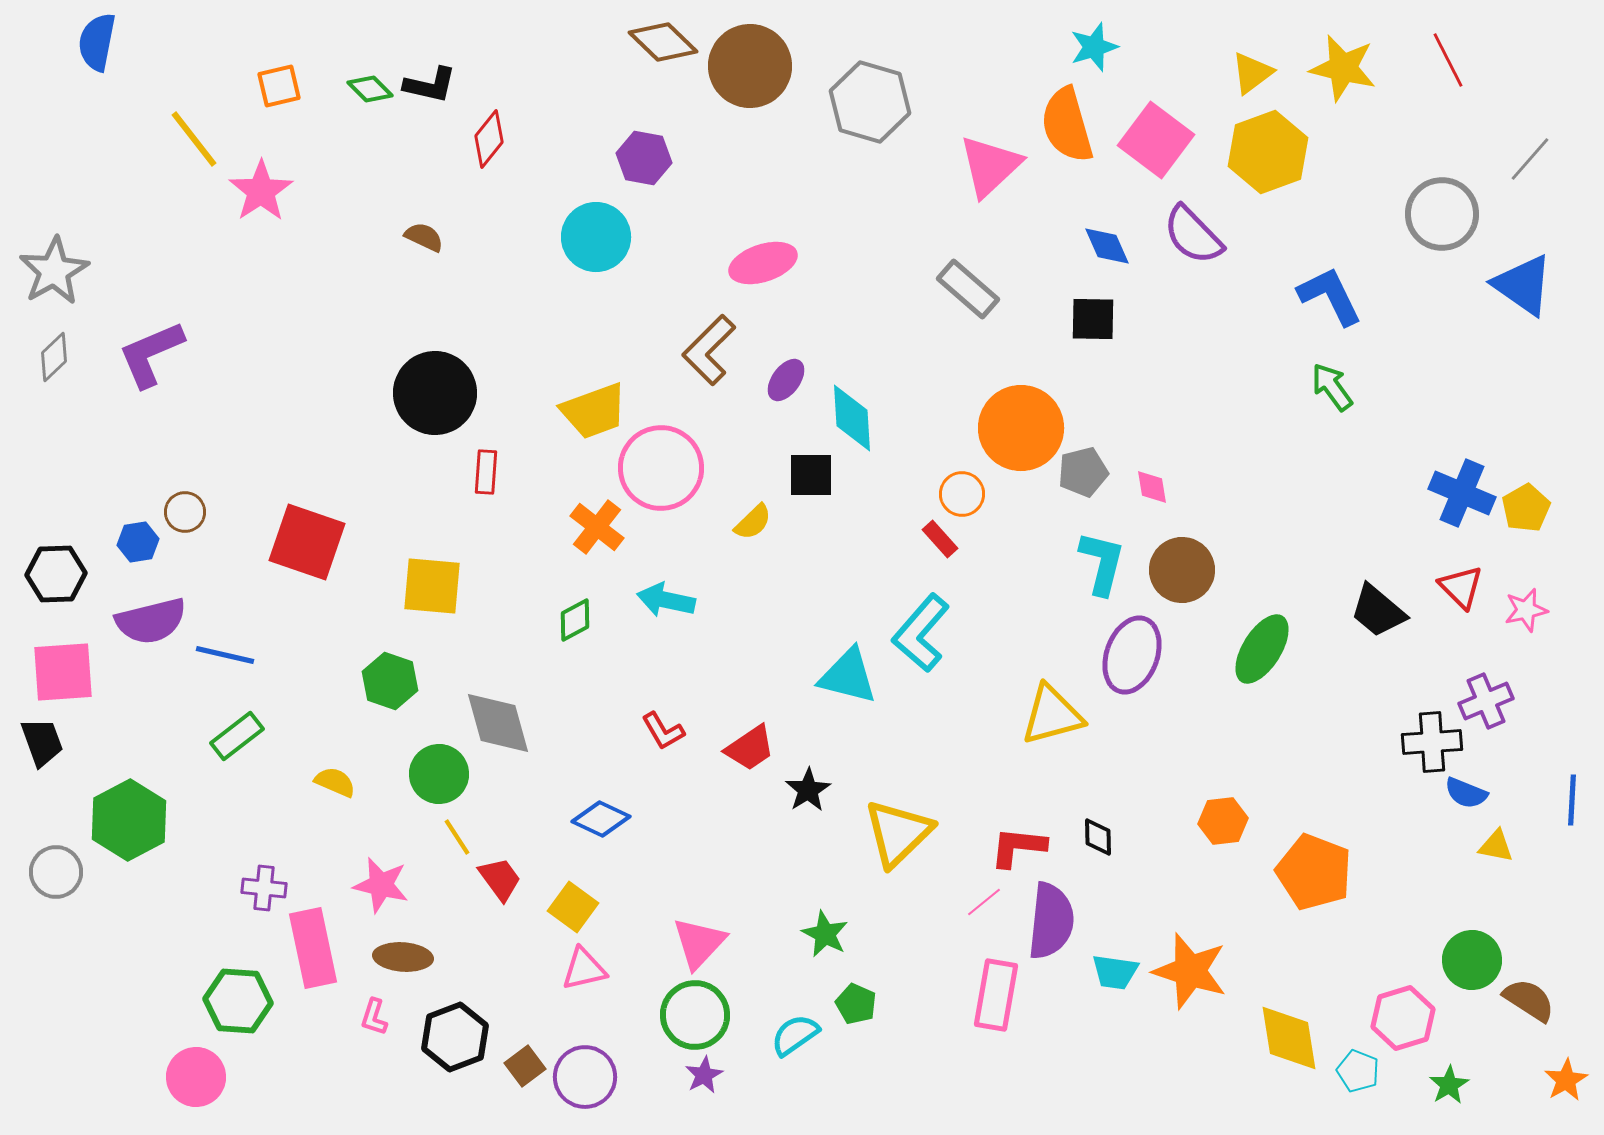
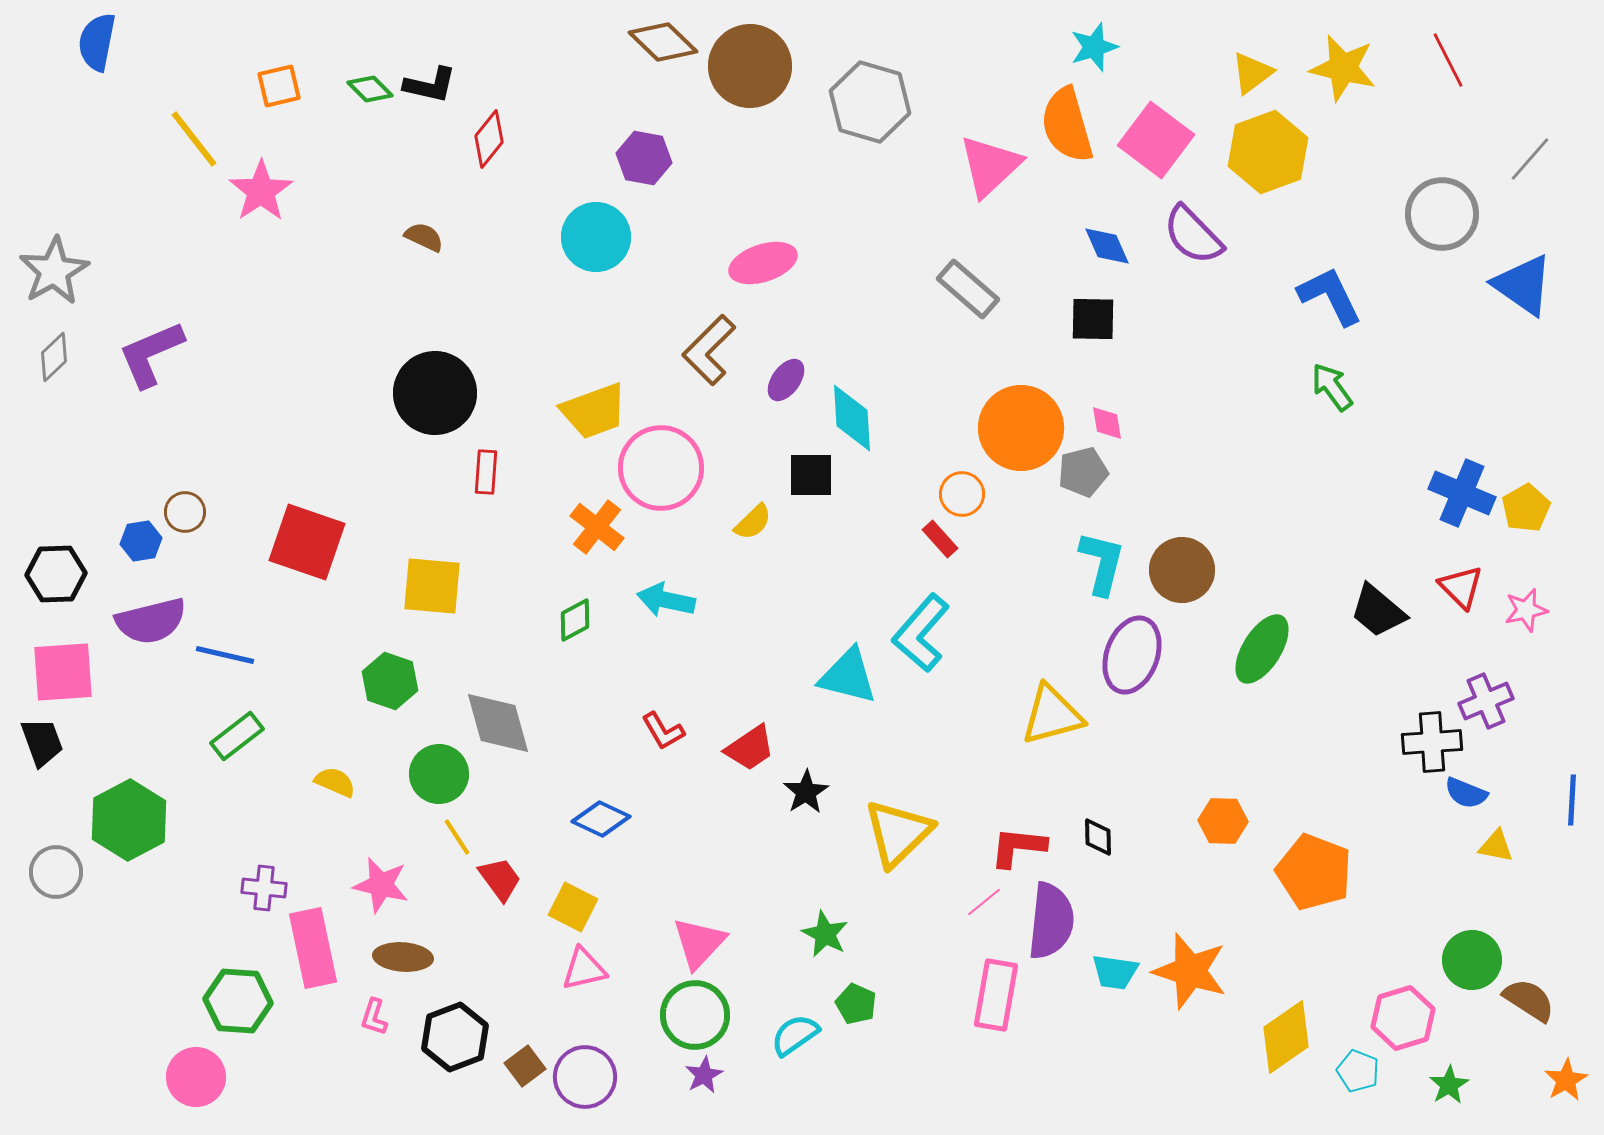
pink diamond at (1152, 487): moved 45 px left, 64 px up
blue hexagon at (138, 542): moved 3 px right, 1 px up
black star at (808, 790): moved 2 px left, 2 px down
orange hexagon at (1223, 821): rotated 9 degrees clockwise
yellow square at (573, 907): rotated 9 degrees counterclockwise
yellow diamond at (1289, 1038): moved 3 px left, 1 px up; rotated 64 degrees clockwise
